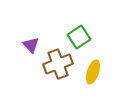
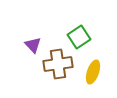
purple triangle: moved 2 px right
brown cross: rotated 12 degrees clockwise
